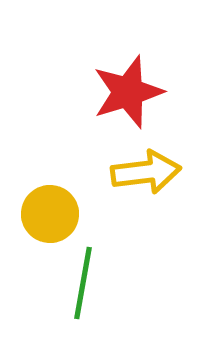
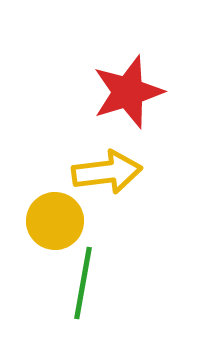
yellow arrow: moved 39 px left
yellow circle: moved 5 px right, 7 px down
